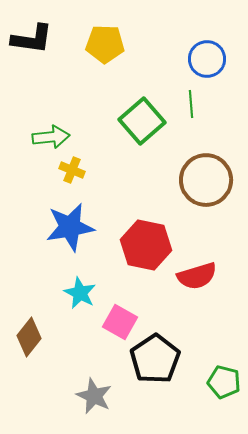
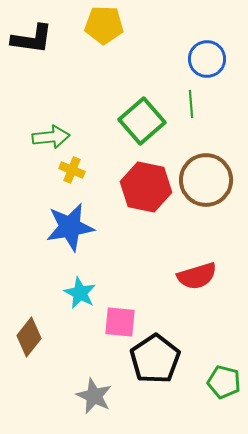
yellow pentagon: moved 1 px left, 19 px up
red hexagon: moved 58 px up
pink square: rotated 24 degrees counterclockwise
